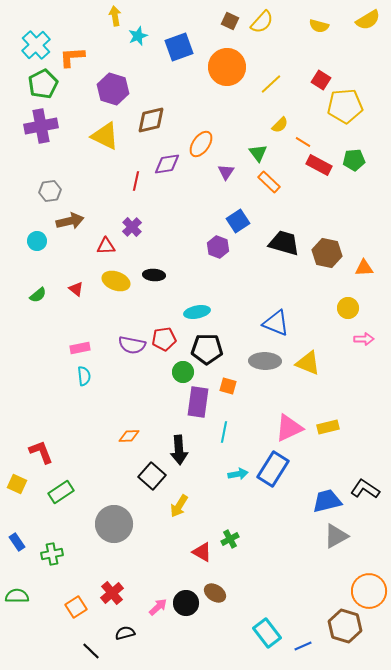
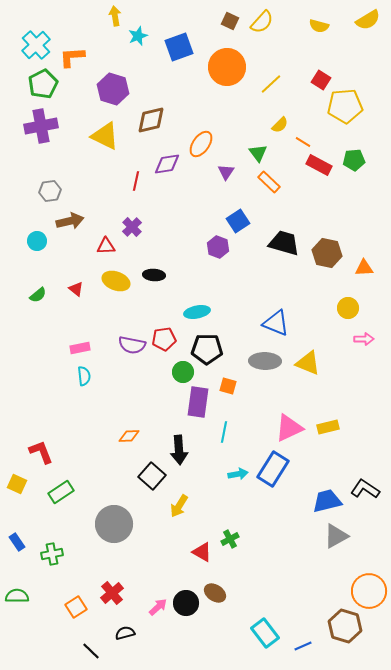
cyan rectangle at (267, 633): moved 2 px left
